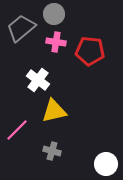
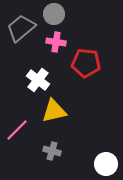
red pentagon: moved 4 px left, 12 px down
